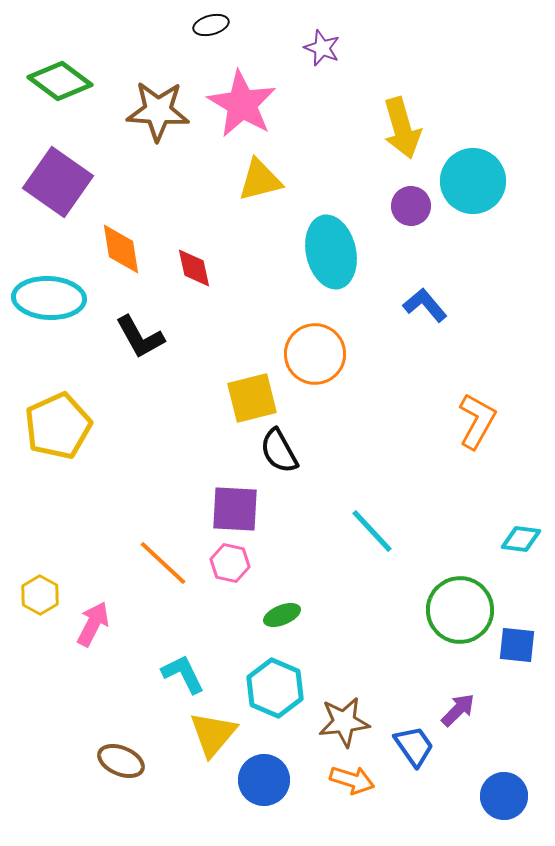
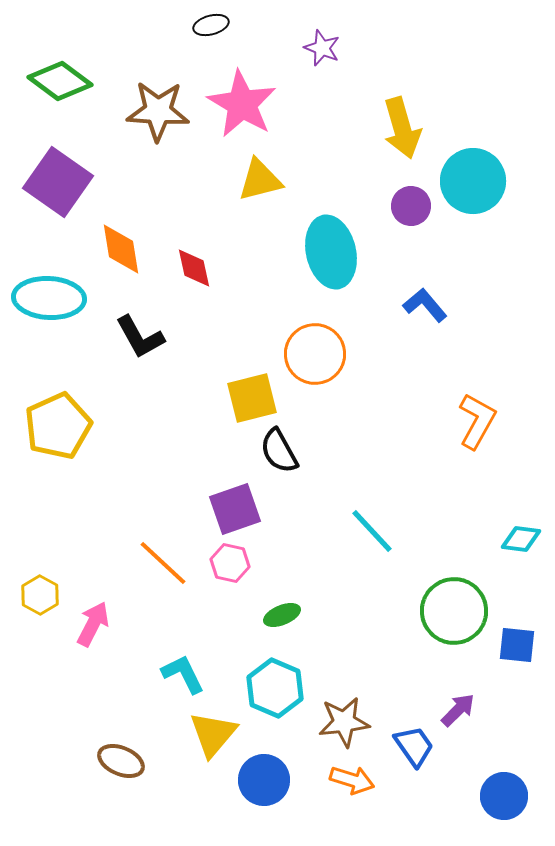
purple square at (235, 509): rotated 22 degrees counterclockwise
green circle at (460, 610): moved 6 px left, 1 px down
